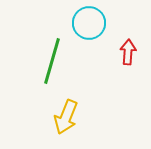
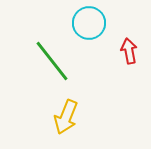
red arrow: moved 1 px right, 1 px up; rotated 15 degrees counterclockwise
green line: rotated 54 degrees counterclockwise
